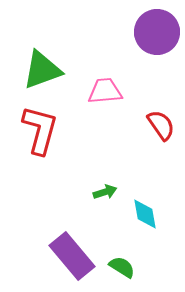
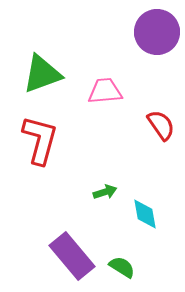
green triangle: moved 4 px down
red L-shape: moved 10 px down
